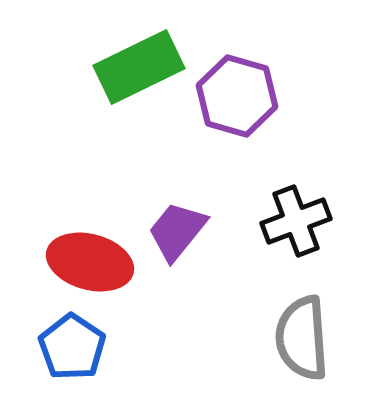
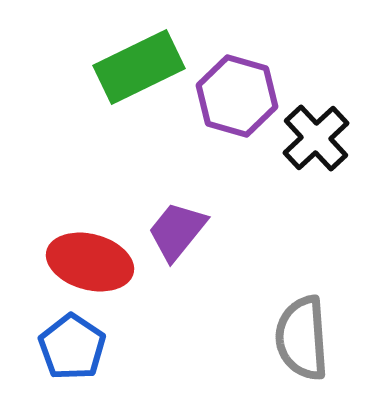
black cross: moved 20 px right, 83 px up; rotated 22 degrees counterclockwise
